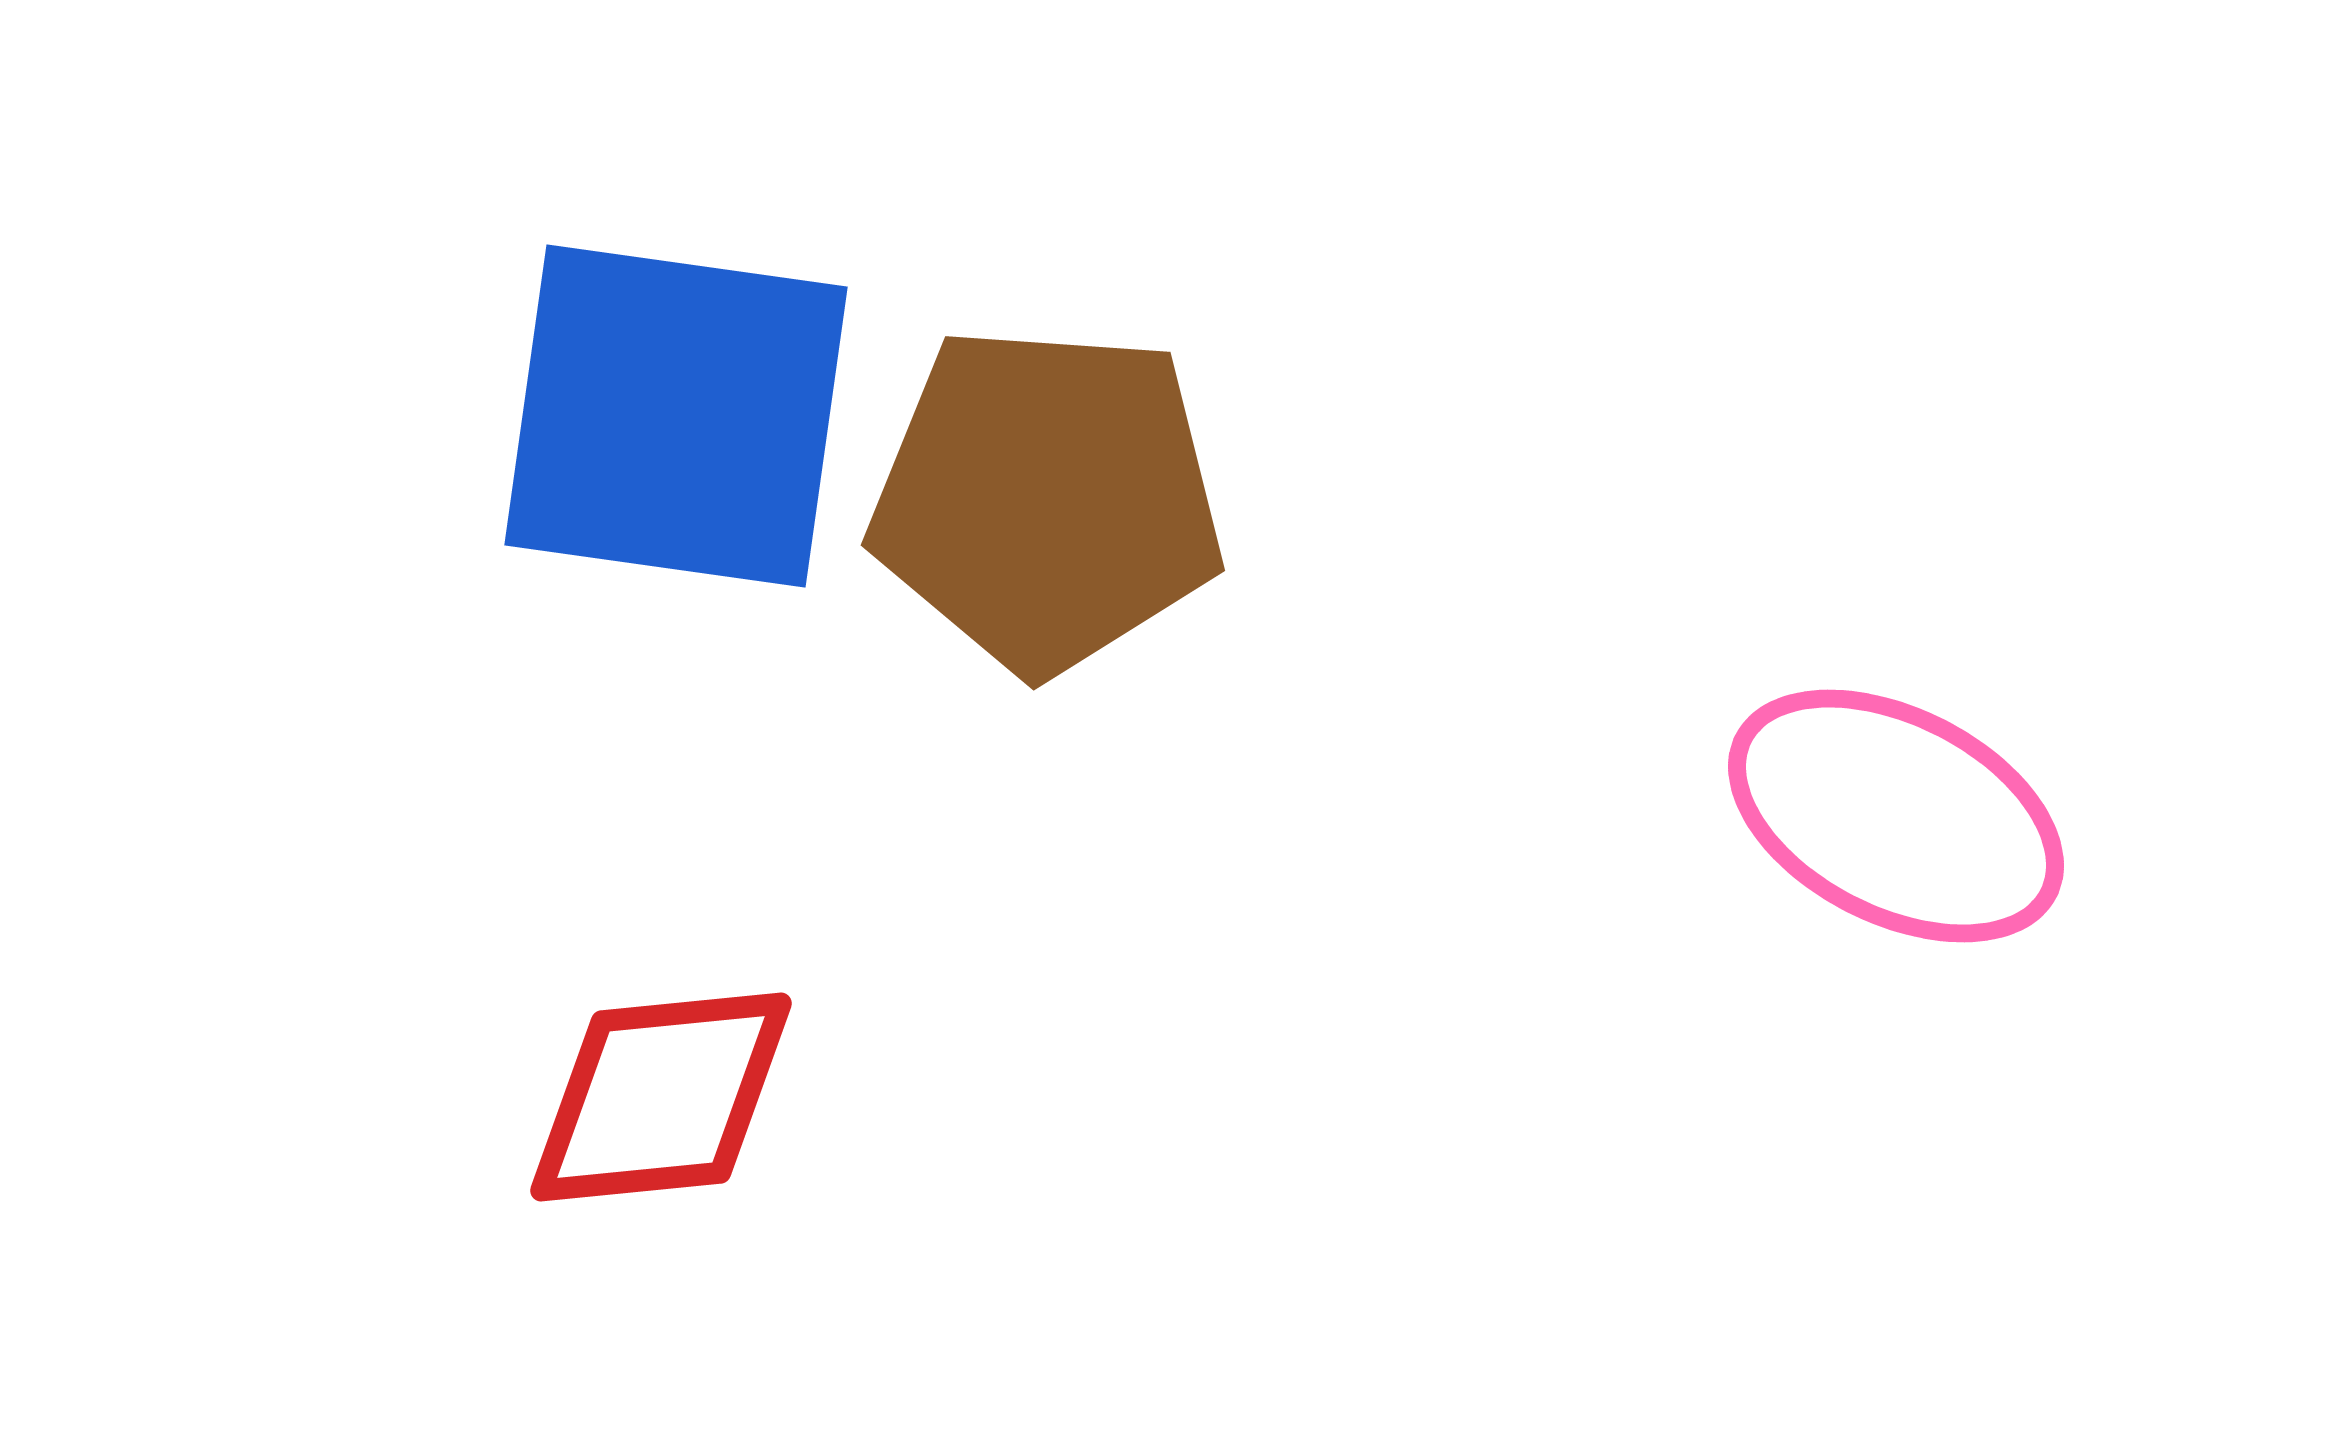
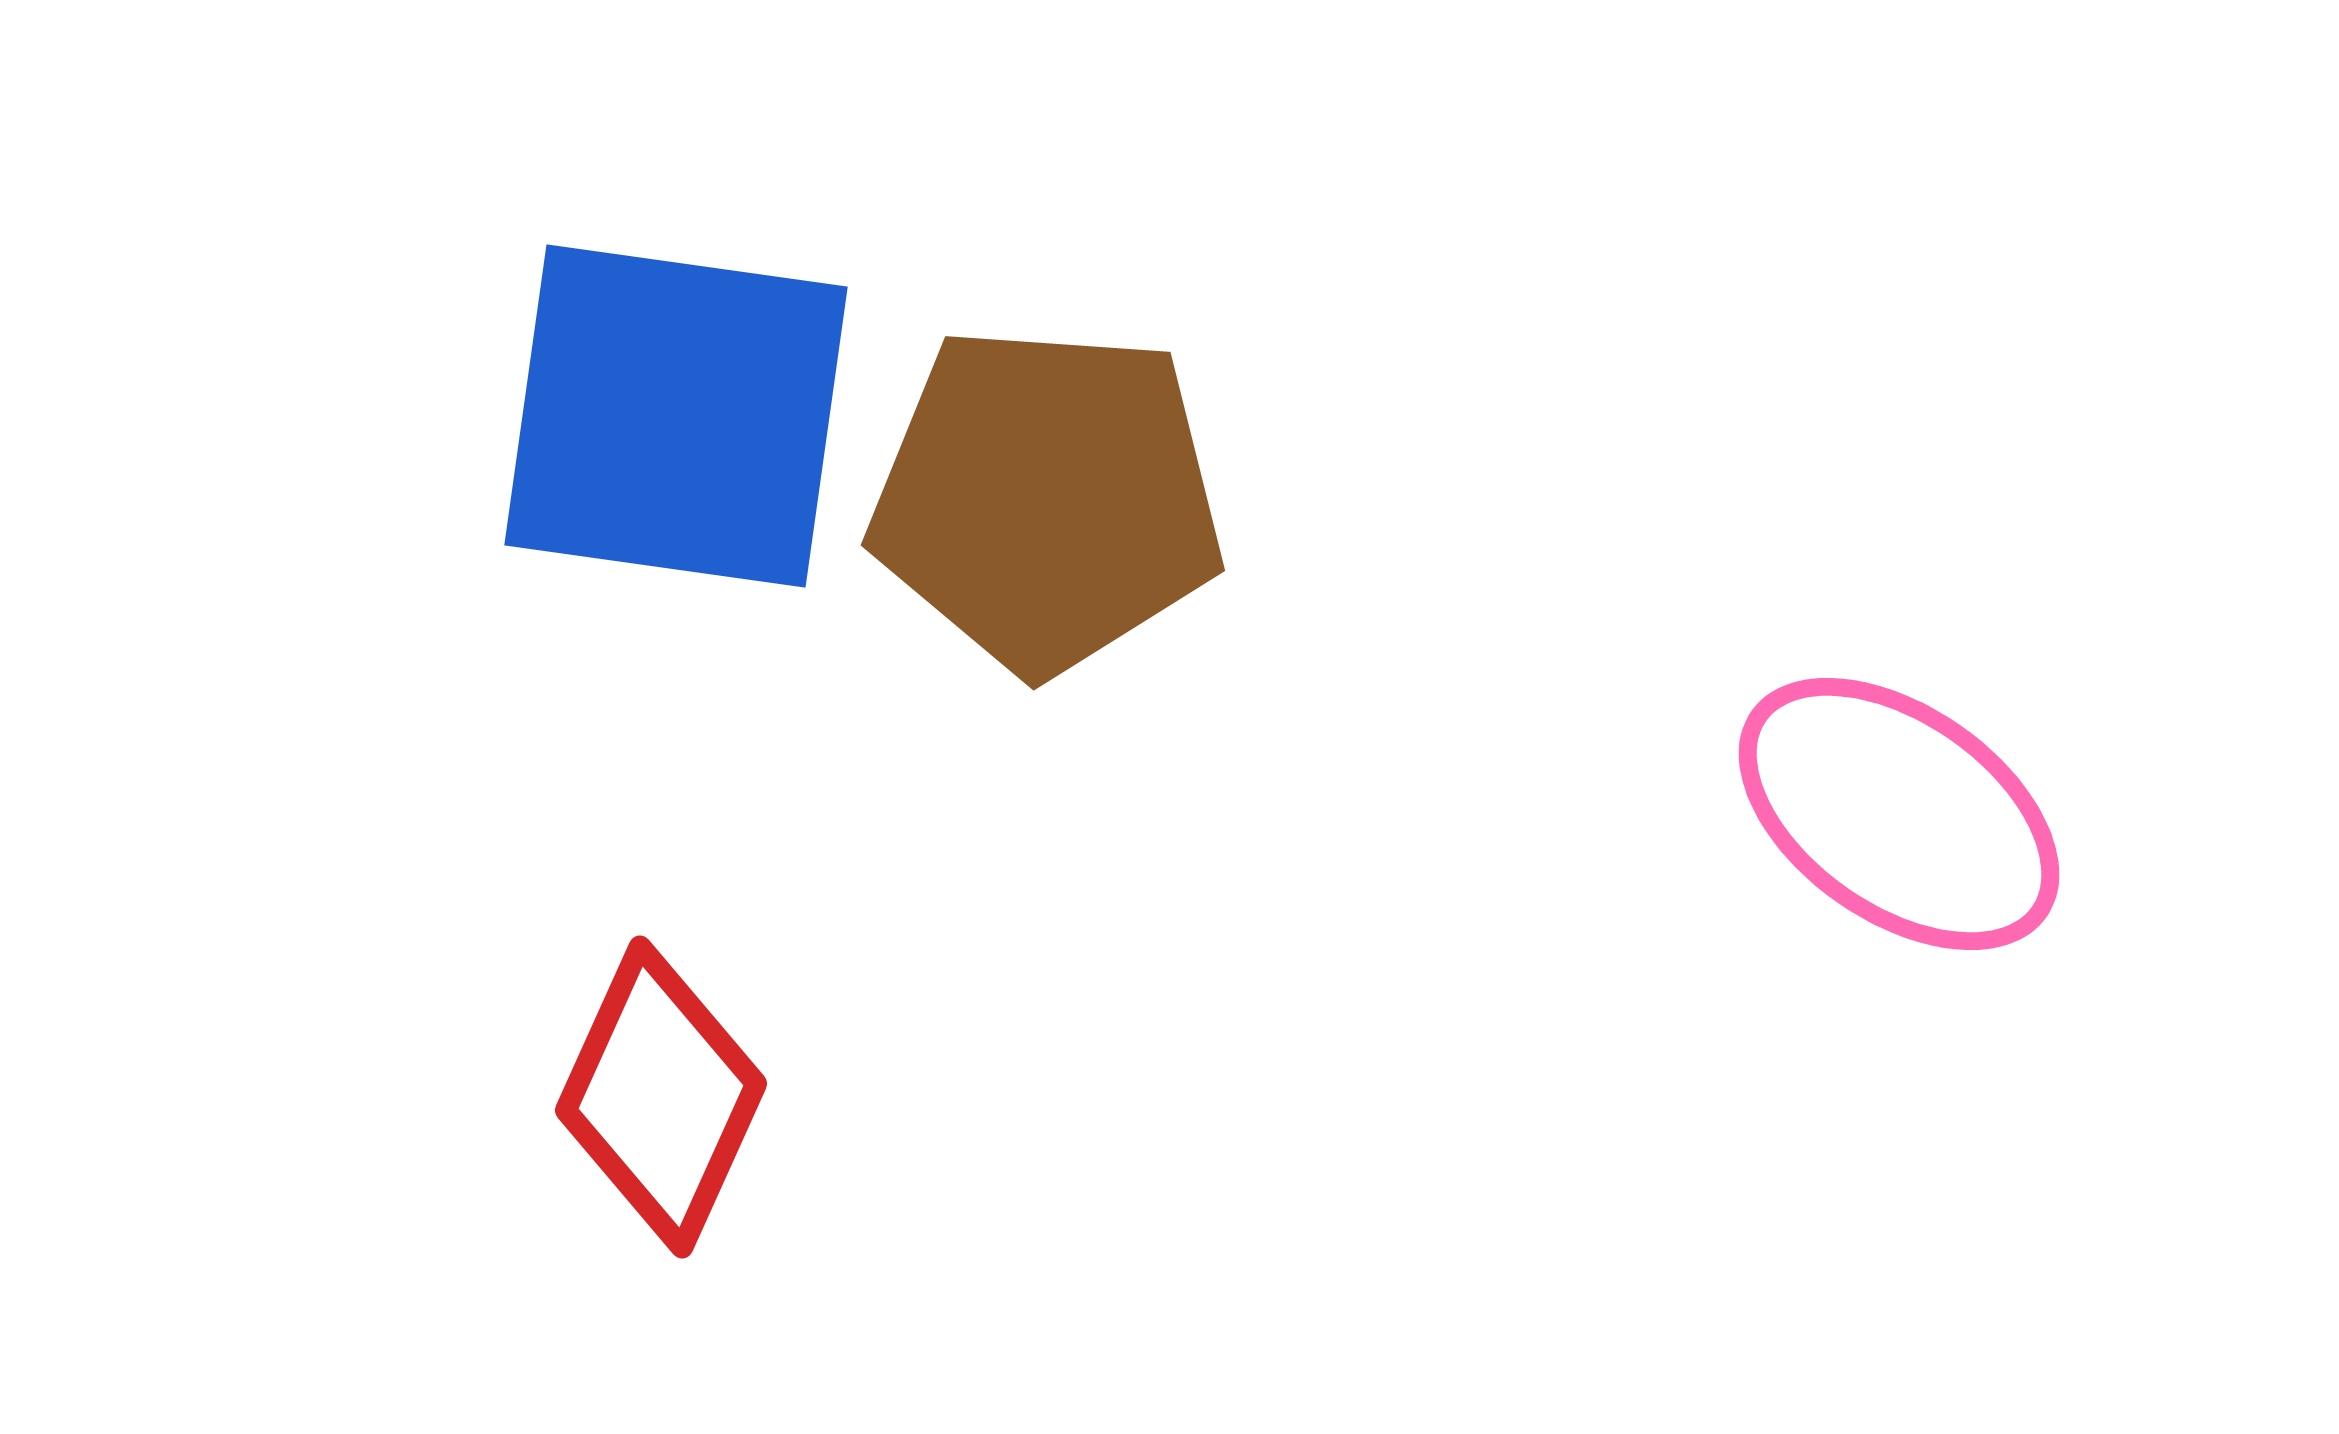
pink ellipse: moved 3 px right, 2 px up; rotated 8 degrees clockwise
red diamond: rotated 60 degrees counterclockwise
